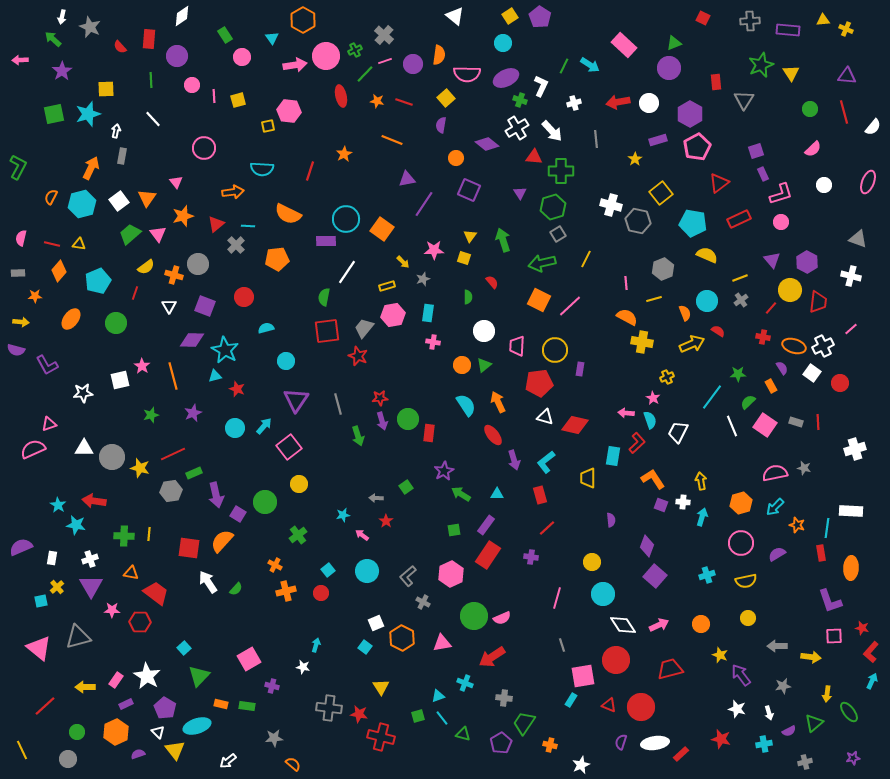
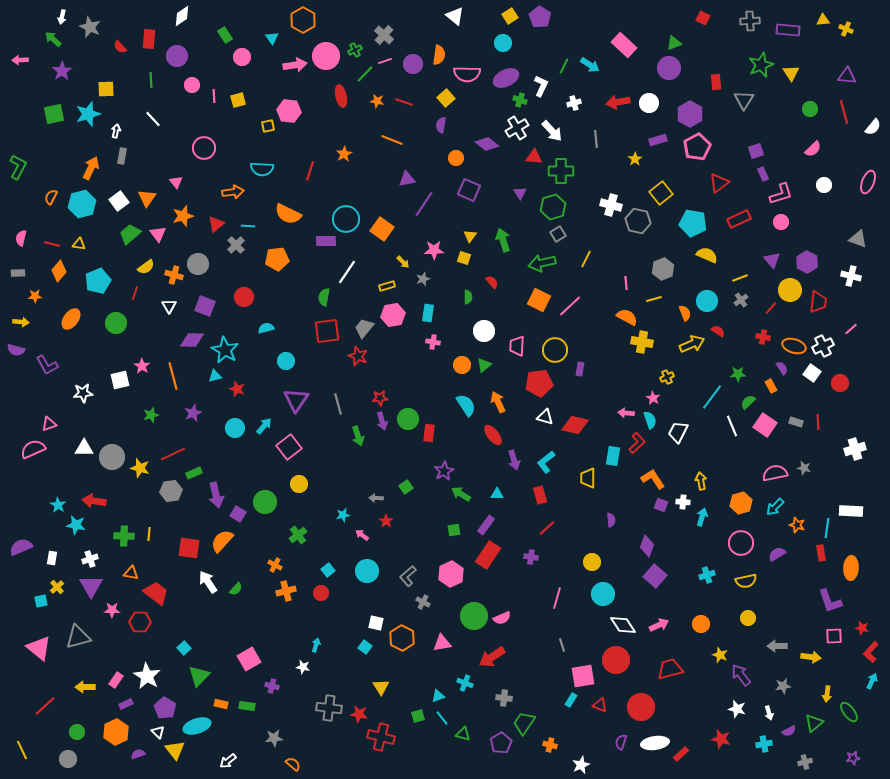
white square at (376, 623): rotated 35 degrees clockwise
red triangle at (609, 705): moved 9 px left
